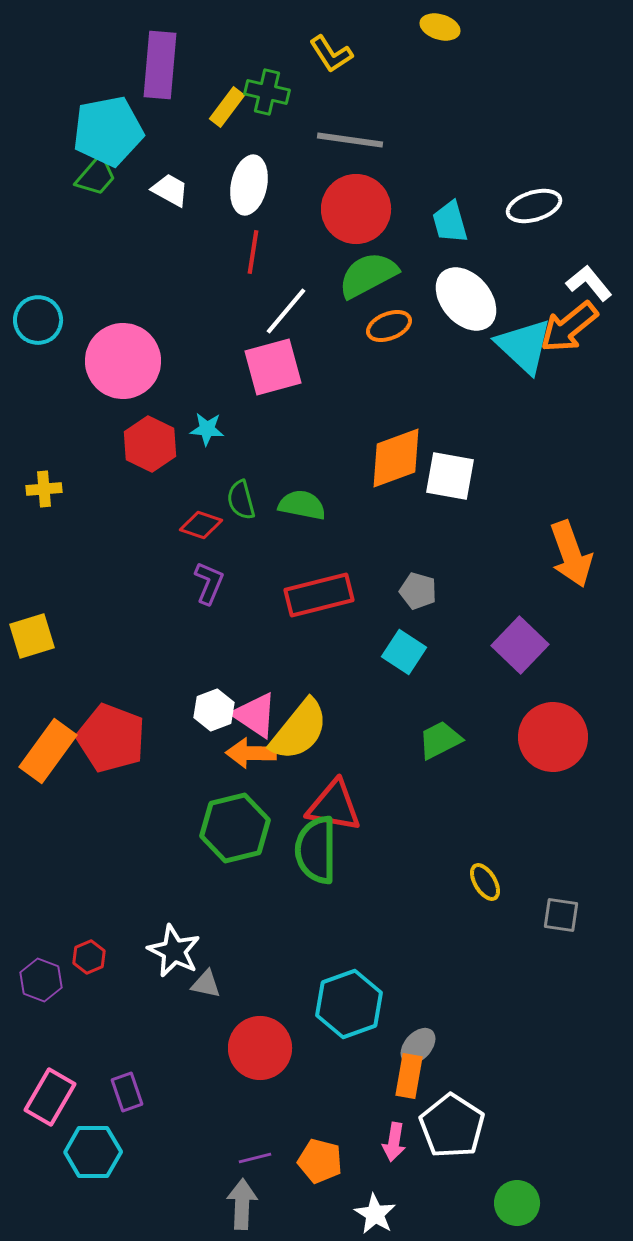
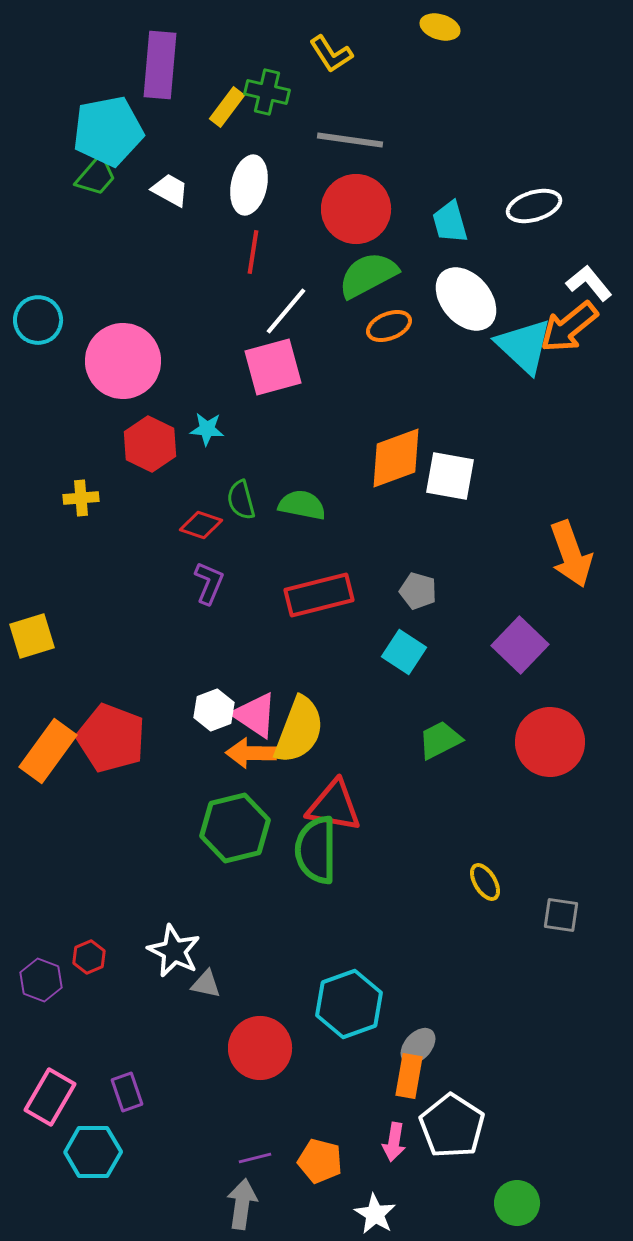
yellow cross at (44, 489): moved 37 px right, 9 px down
yellow semicircle at (299, 730): rotated 18 degrees counterclockwise
red circle at (553, 737): moved 3 px left, 5 px down
gray arrow at (242, 1204): rotated 6 degrees clockwise
